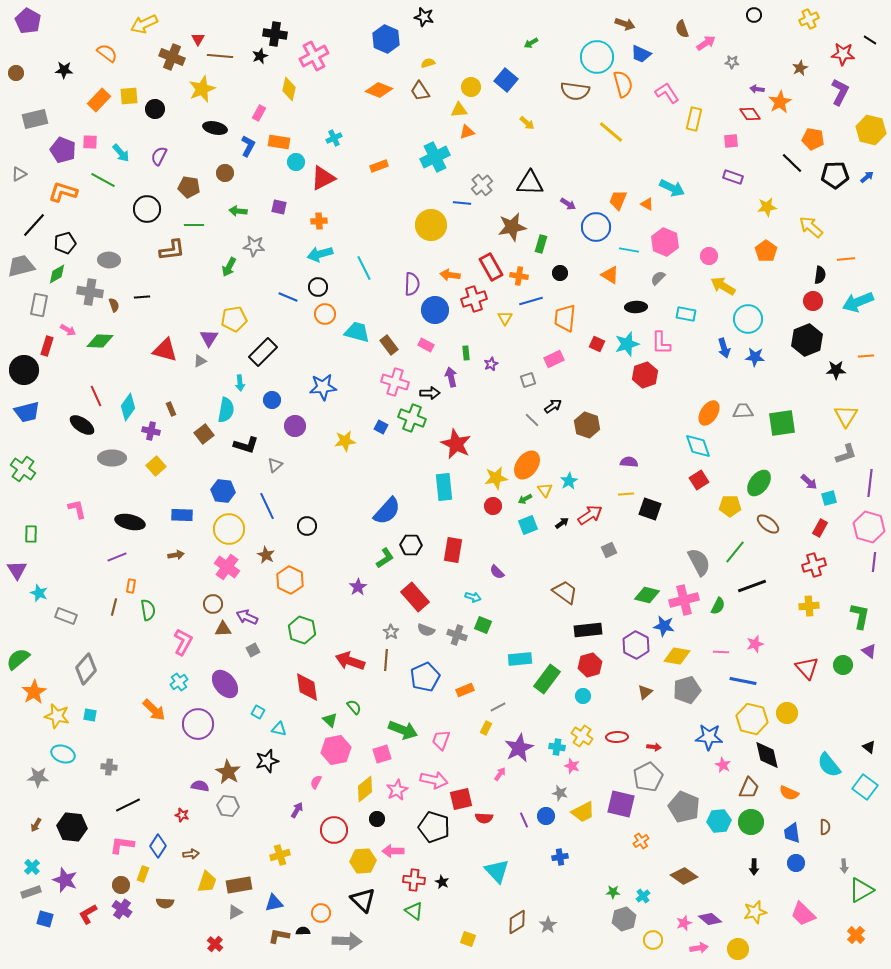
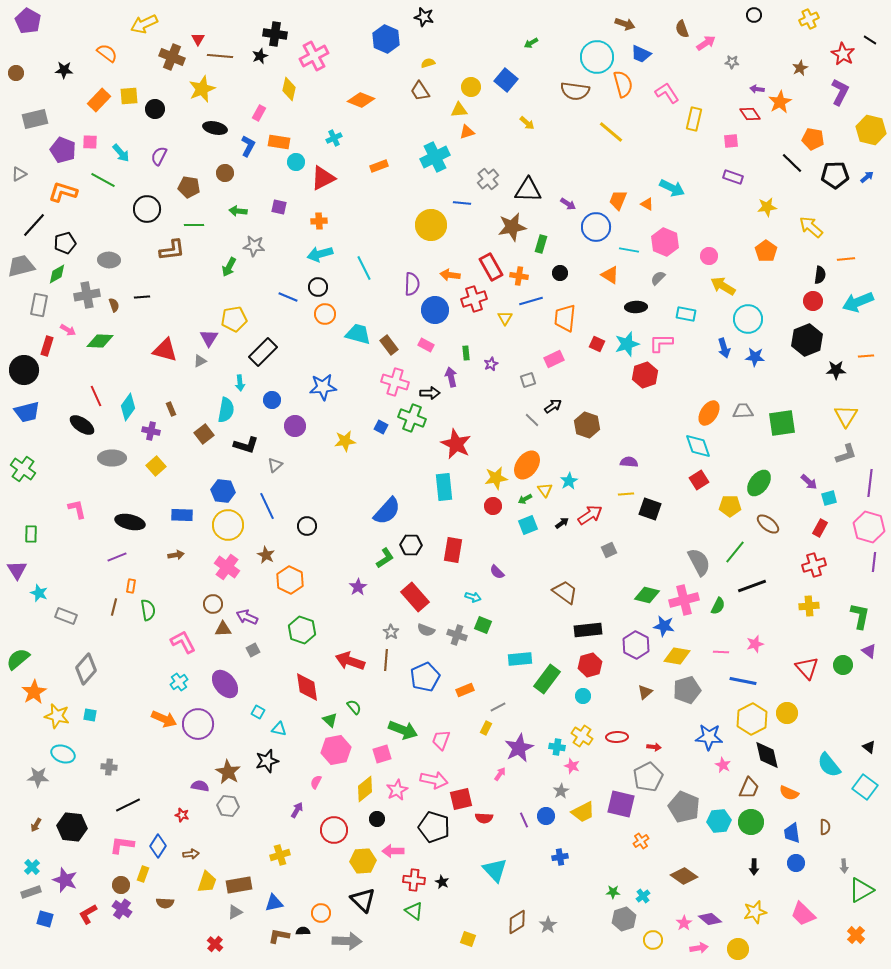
red star at (843, 54): rotated 25 degrees clockwise
orange diamond at (379, 90): moved 18 px left, 10 px down
black triangle at (530, 183): moved 2 px left, 7 px down
gray cross at (482, 185): moved 6 px right, 6 px up
gray cross at (90, 292): moved 3 px left, 3 px down; rotated 20 degrees counterclockwise
cyan trapezoid at (357, 332): moved 1 px right, 2 px down
pink L-shape at (661, 343): rotated 90 degrees clockwise
yellow circle at (229, 529): moved 1 px left, 4 px up
pink L-shape at (183, 642): rotated 56 degrees counterclockwise
orange arrow at (154, 710): moved 10 px right, 9 px down; rotated 20 degrees counterclockwise
yellow hexagon at (752, 719): rotated 20 degrees clockwise
gray star at (560, 793): moved 1 px right, 2 px up; rotated 28 degrees clockwise
cyan triangle at (497, 871): moved 2 px left, 1 px up
pink star at (684, 923): rotated 14 degrees counterclockwise
